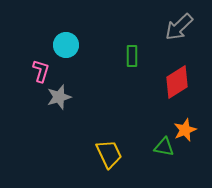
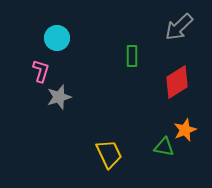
cyan circle: moved 9 px left, 7 px up
